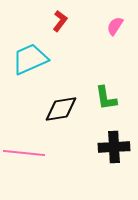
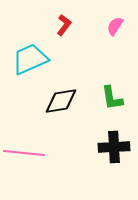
red L-shape: moved 4 px right, 4 px down
green L-shape: moved 6 px right
black diamond: moved 8 px up
